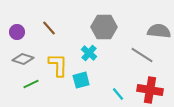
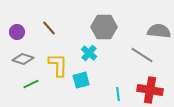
cyan line: rotated 32 degrees clockwise
